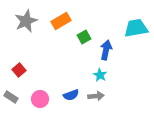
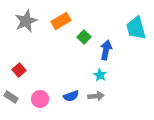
cyan trapezoid: rotated 95 degrees counterclockwise
green square: rotated 16 degrees counterclockwise
blue semicircle: moved 1 px down
